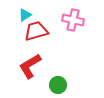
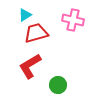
red trapezoid: moved 2 px down
